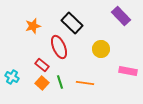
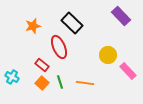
yellow circle: moved 7 px right, 6 px down
pink rectangle: rotated 36 degrees clockwise
